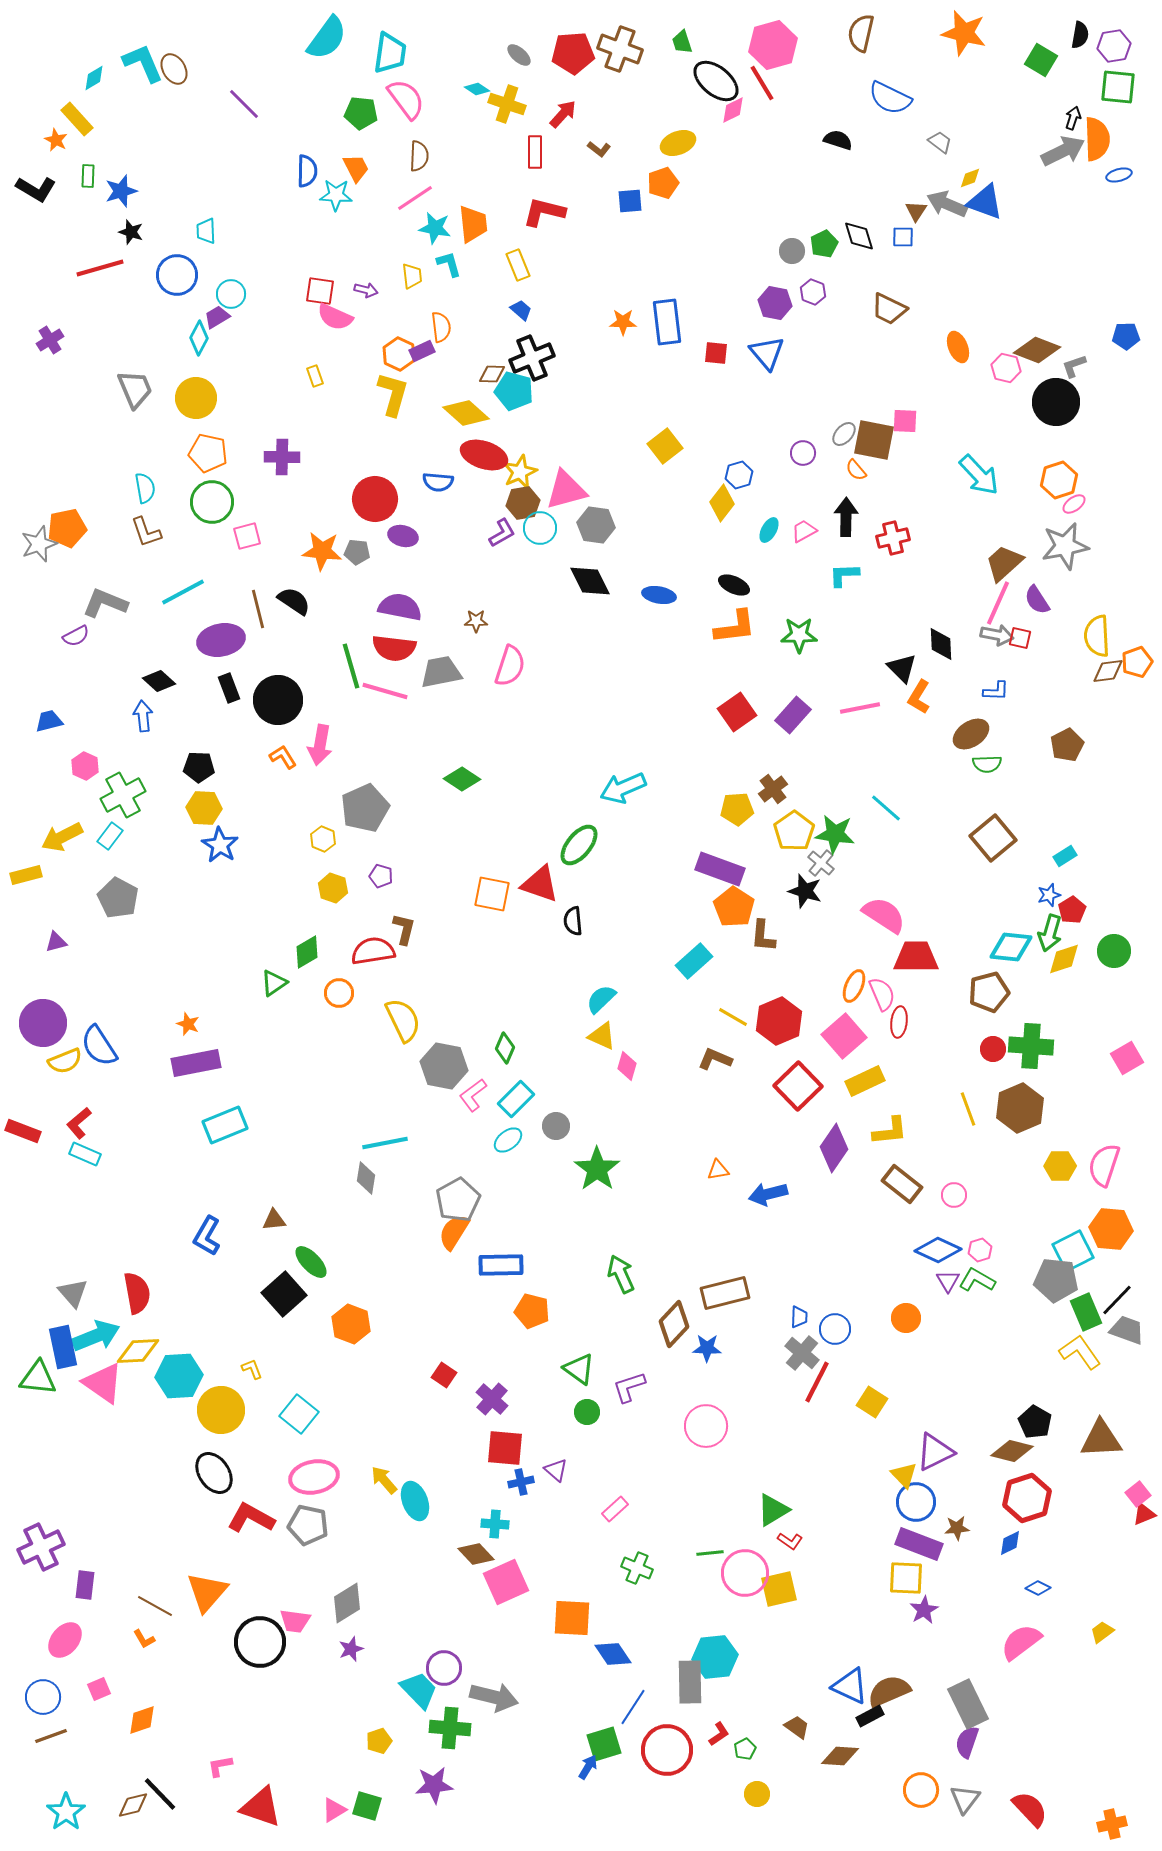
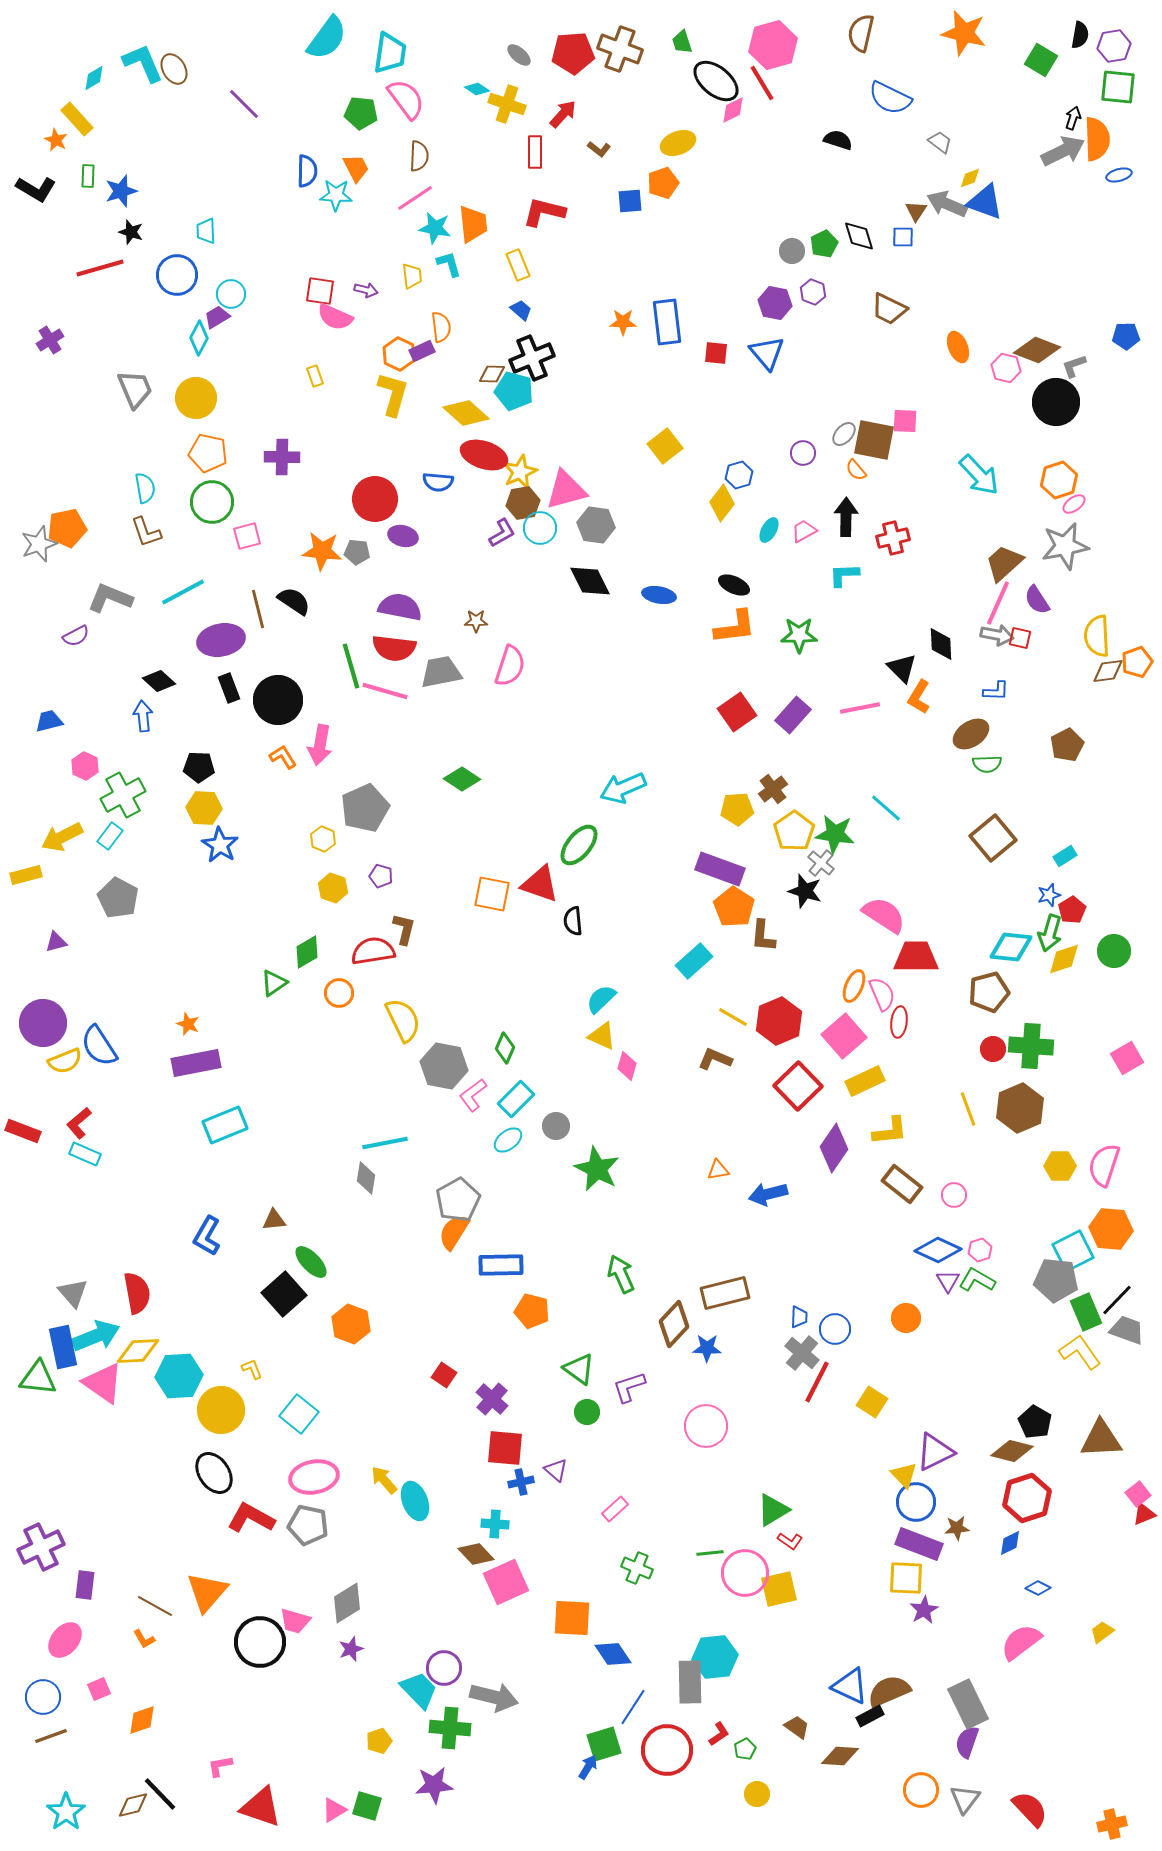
gray L-shape at (105, 603): moved 5 px right, 5 px up
green star at (597, 1169): rotated 9 degrees counterclockwise
pink trapezoid at (295, 1621): rotated 8 degrees clockwise
